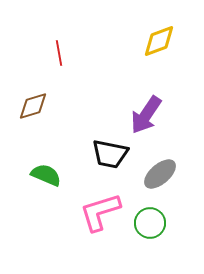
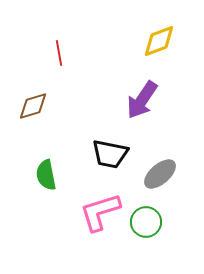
purple arrow: moved 4 px left, 15 px up
green semicircle: rotated 124 degrees counterclockwise
green circle: moved 4 px left, 1 px up
